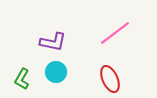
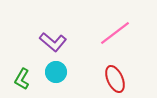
purple L-shape: rotated 28 degrees clockwise
red ellipse: moved 5 px right
